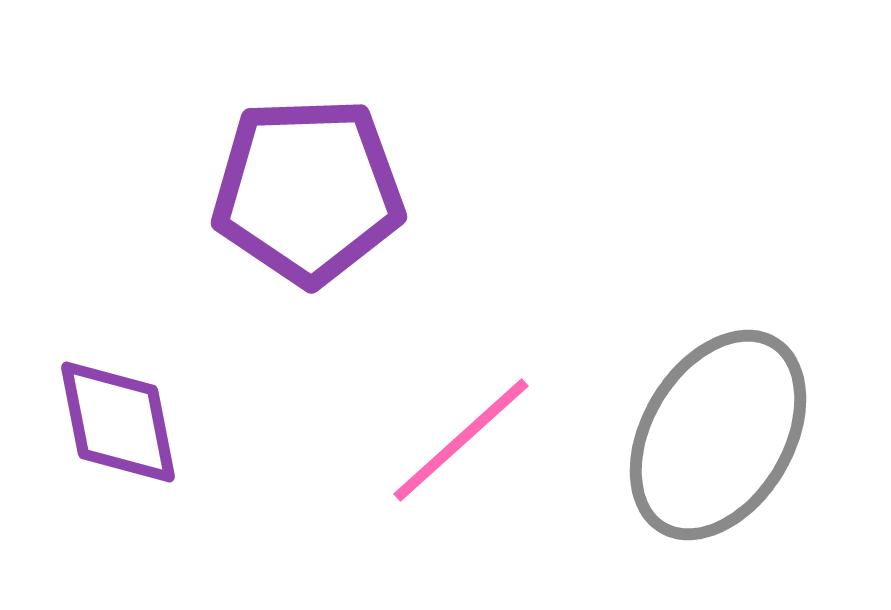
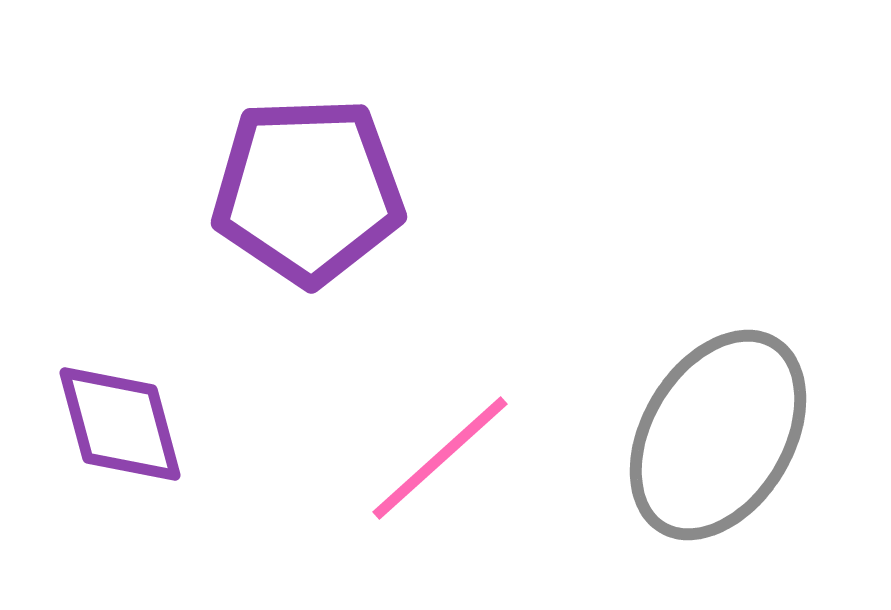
purple diamond: moved 2 px right, 2 px down; rotated 4 degrees counterclockwise
pink line: moved 21 px left, 18 px down
